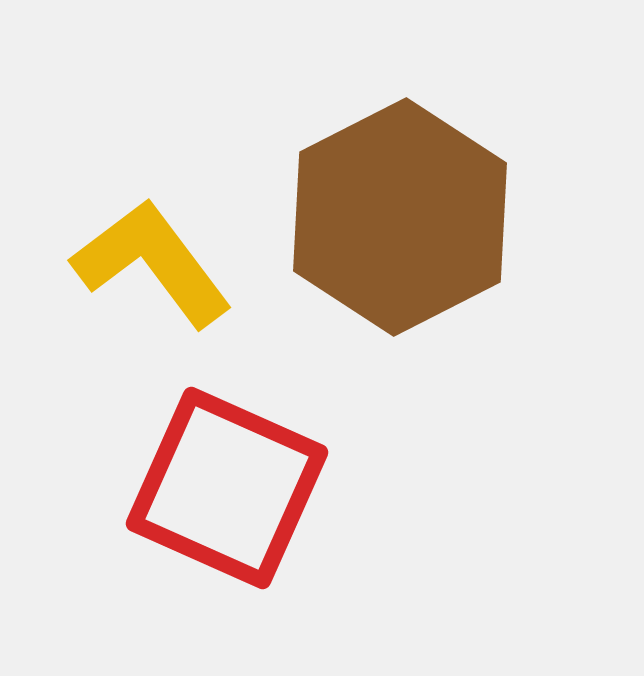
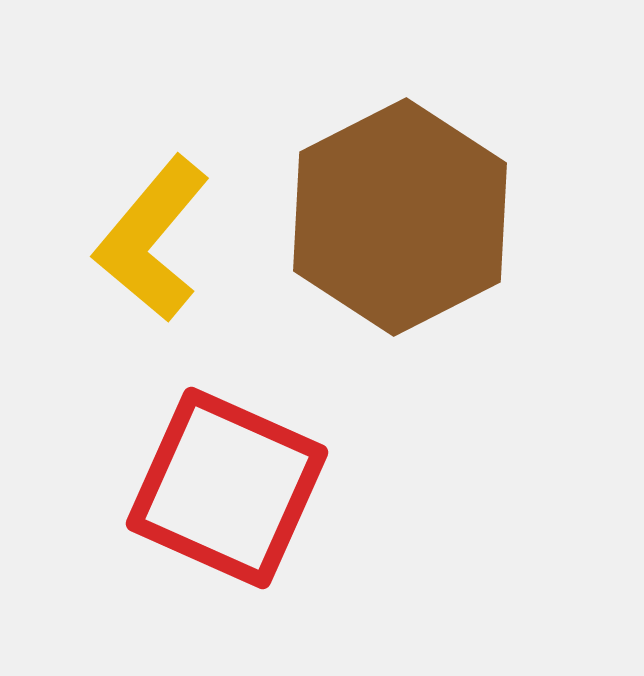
yellow L-shape: moved 24 px up; rotated 103 degrees counterclockwise
